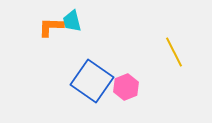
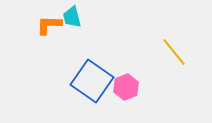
cyan trapezoid: moved 4 px up
orange L-shape: moved 2 px left, 2 px up
yellow line: rotated 12 degrees counterclockwise
